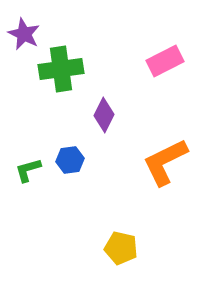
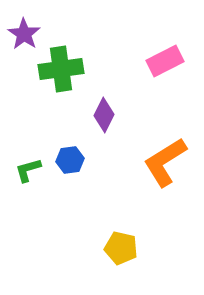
purple star: rotated 8 degrees clockwise
orange L-shape: rotated 6 degrees counterclockwise
